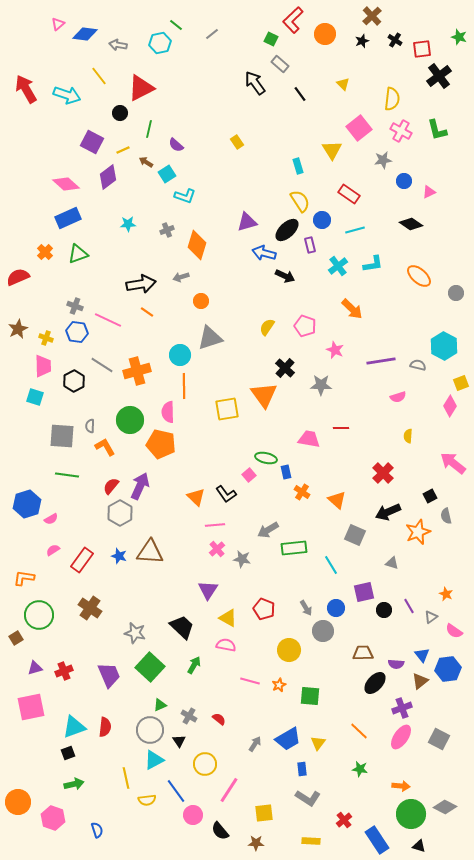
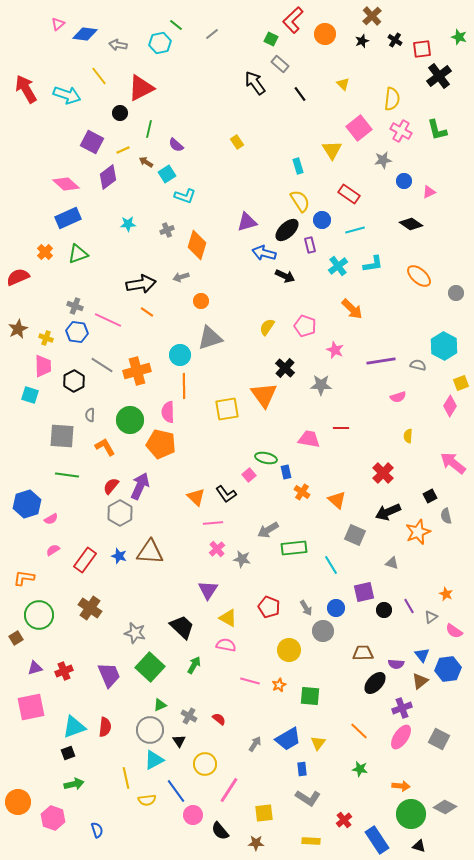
cyan square at (35, 397): moved 5 px left, 2 px up
gray semicircle at (90, 426): moved 11 px up
pink line at (215, 525): moved 2 px left, 2 px up
red rectangle at (82, 560): moved 3 px right
red pentagon at (264, 609): moved 5 px right, 2 px up
